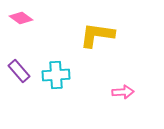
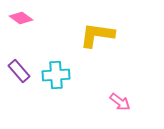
pink arrow: moved 3 px left, 10 px down; rotated 40 degrees clockwise
